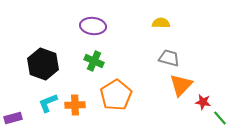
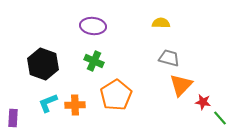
purple rectangle: rotated 72 degrees counterclockwise
